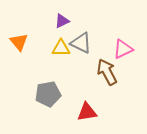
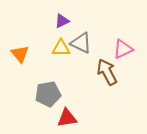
orange triangle: moved 1 px right, 12 px down
red triangle: moved 20 px left, 6 px down
